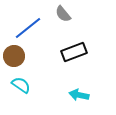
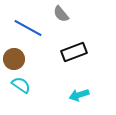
gray semicircle: moved 2 px left
blue line: rotated 68 degrees clockwise
brown circle: moved 3 px down
cyan arrow: rotated 30 degrees counterclockwise
